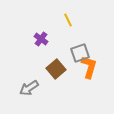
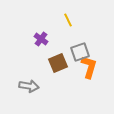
gray square: moved 1 px up
brown square: moved 2 px right, 6 px up; rotated 18 degrees clockwise
gray arrow: moved 2 px up; rotated 138 degrees counterclockwise
